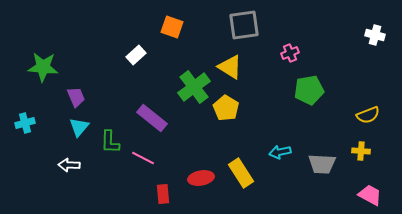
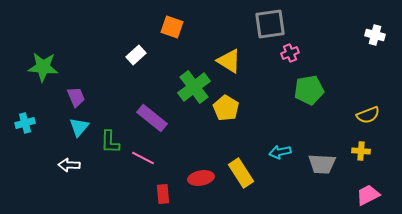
gray square: moved 26 px right, 1 px up
yellow triangle: moved 1 px left, 6 px up
pink trapezoid: moved 2 px left; rotated 55 degrees counterclockwise
